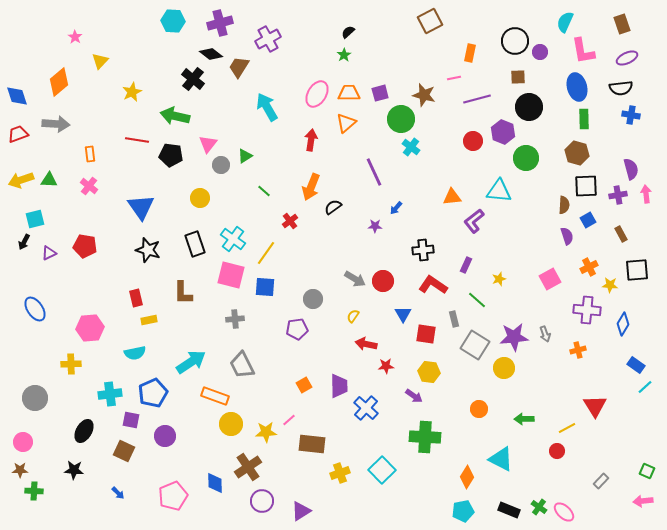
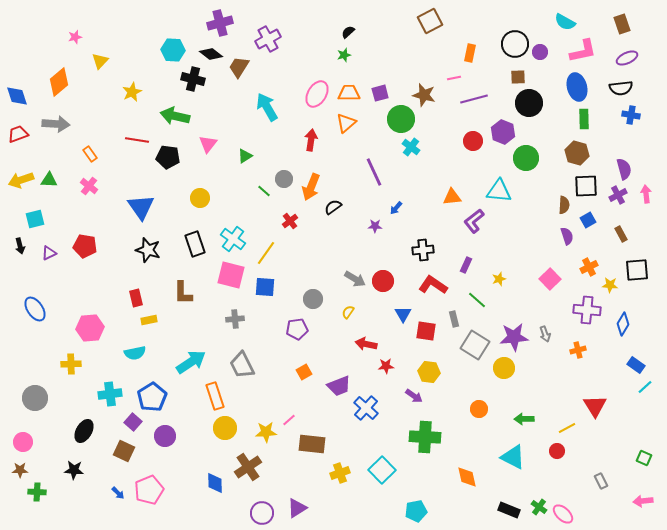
cyan hexagon at (173, 21): moved 29 px down
cyan semicircle at (565, 22): rotated 85 degrees counterclockwise
pink star at (75, 37): rotated 24 degrees clockwise
black circle at (515, 41): moved 3 px down
pink L-shape at (583, 51): rotated 92 degrees counterclockwise
green star at (344, 55): rotated 16 degrees clockwise
black cross at (193, 79): rotated 25 degrees counterclockwise
purple line at (477, 99): moved 3 px left
black circle at (529, 107): moved 4 px up
orange rectangle at (90, 154): rotated 28 degrees counterclockwise
black pentagon at (171, 155): moved 3 px left, 2 px down
gray circle at (221, 165): moved 63 px right, 14 px down
purple semicircle at (631, 169): moved 7 px left
purple cross at (618, 195): rotated 18 degrees counterclockwise
black arrow at (24, 242): moved 4 px left, 4 px down; rotated 42 degrees counterclockwise
pink square at (550, 279): rotated 15 degrees counterclockwise
yellow semicircle at (353, 316): moved 5 px left, 4 px up
red square at (426, 334): moved 3 px up
orange square at (304, 385): moved 13 px up
purple trapezoid at (339, 386): rotated 70 degrees clockwise
blue pentagon at (153, 393): moved 1 px left, 4 px down; rotated 8 degrees counterclockwise
orange rectangle at (215, 396): rotated 52 degrees clockwise
purple square at (131, 420): moved 2 px right, 2 px down; rotated 30 degrees clockwise
yellow circle at (231, 424): moved 6 px left, 4 px down
cyan triangle at (501, 459): moved 12 px right, 2 px up
green square at (647, 471): moved 3 px left, 13 px up
orange diamond at (467, 477): rotated 45 degrees counterclockwise
gray rectangle at (601, 481): rotated 70 degrees counterclockwise
green cross at (34, 491): moved 3 px right, 1 px down
pink pentagon at (173, 496): moved 24 px left, 6 px up
purple circle at (262, 501): moved 12 px down
purple triangle at (301, 511): moved 4 px left, 3 px up
cyan pentagon at (463, 511): moved 47 px left
pink ellipse at (564, 512): moved 1 px left, 2 px down
